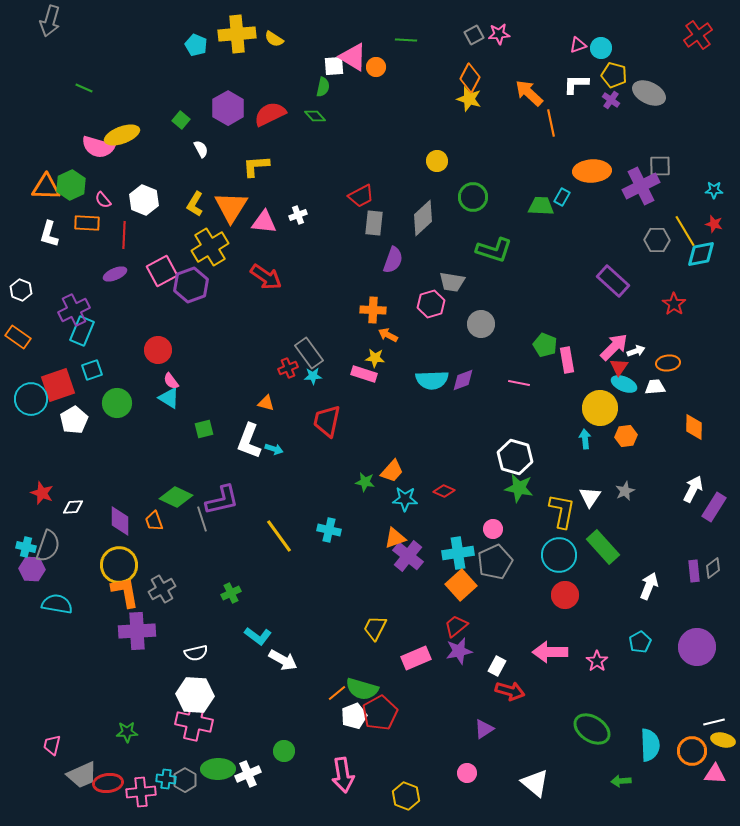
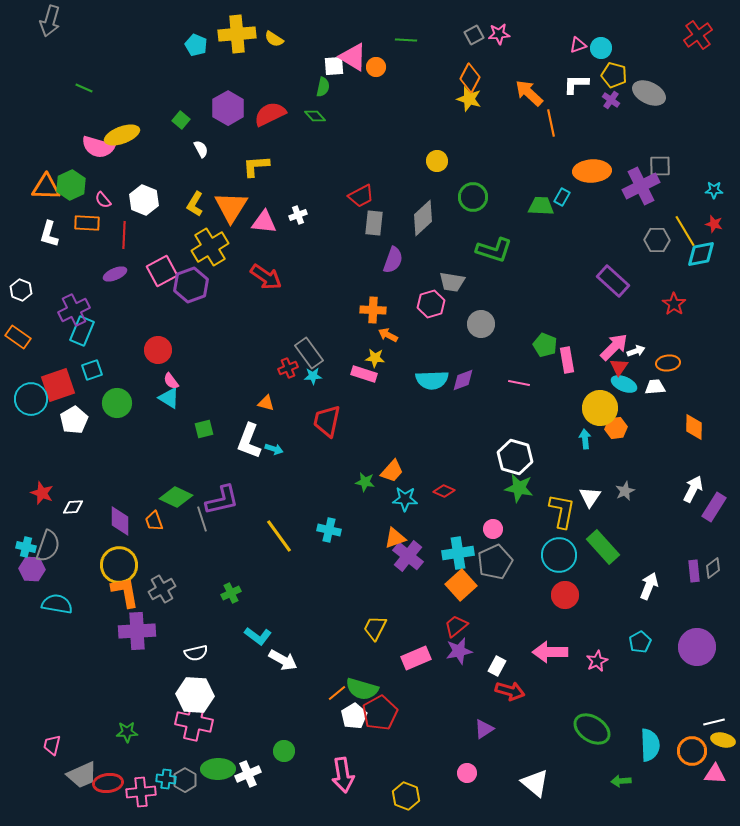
orange hexagon at (626, 436): moved 10 px left, 8 px up
pink star at (597, 661): rotated 10 degrees clockwise
white pentagon at (354, 716): rotated 10 degrees counterclockwise
